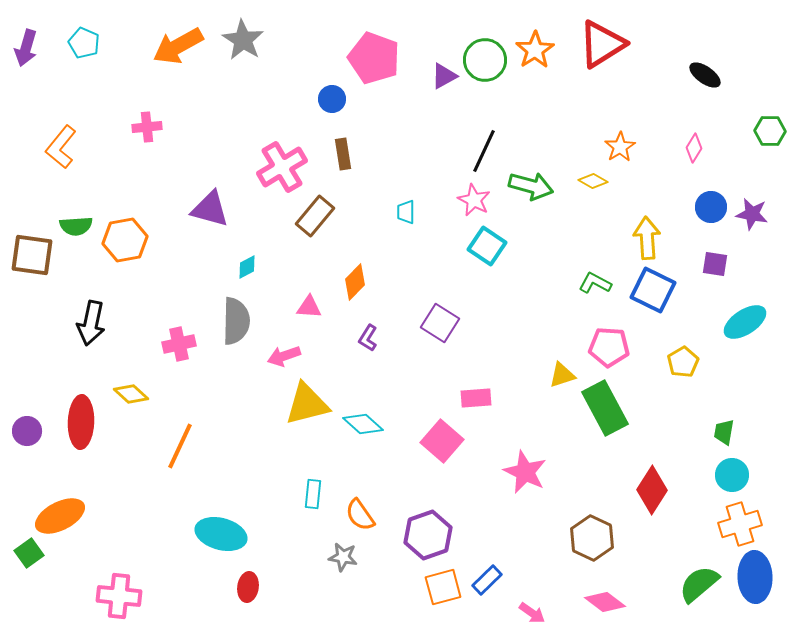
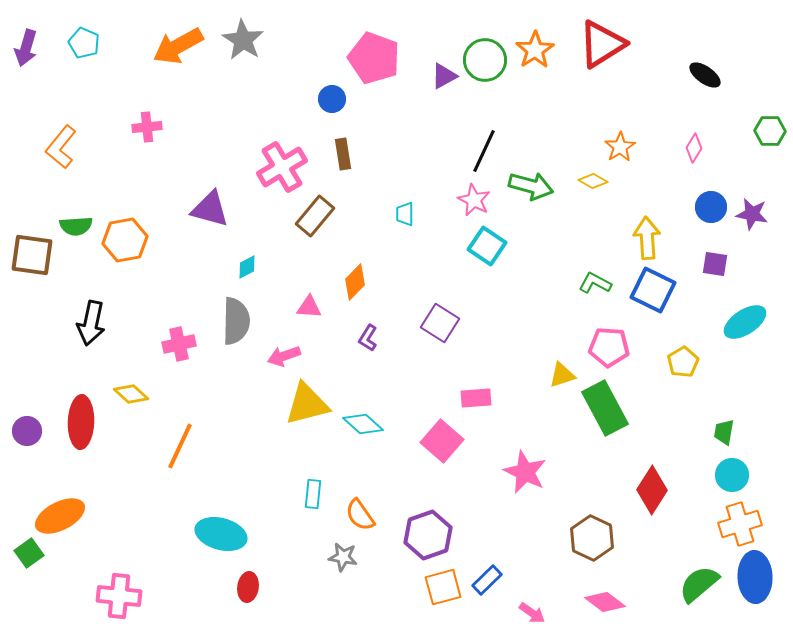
cyan trapezoid at (406, 212): moved 1 px left, 2 px down
